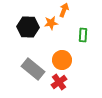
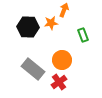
green rectangle: rotated 24 degrees counterclockwise
